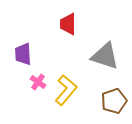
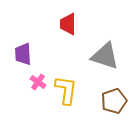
yellow L-shape: rotated 32 degrees counterclockwise
